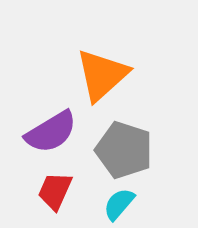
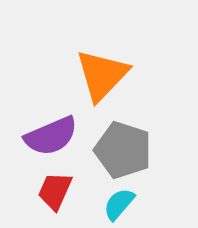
orange triangle: rotated 4 degrees counterclockwise
purple semicircle: moved 4 px down; rotated 8 degrees clockwise
gray pentagon: moved 1 px left
